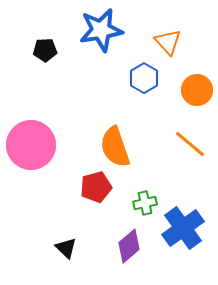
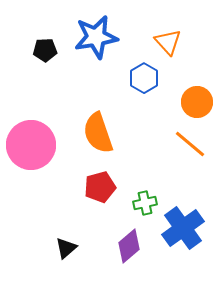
blue star: moved 5 px left, 7 px down
orange circle: moved 12 px down
orange semicircle: moved 17 px left, 14 px up
red pentagon: moved 4 px right
black triangle: rotated 35 degrees clockwise
